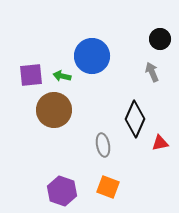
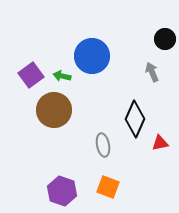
black circle: moved 5 px right
purple square: rotated 30 degrees counterclockwise
